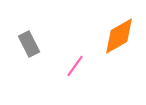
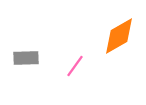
gray rectangle: moved 3 px left, 14 px down; rotated 65 degrees counterclockwise
